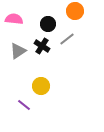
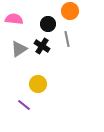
orange circle: moved 5 px left
gray line: rotated 63 degrees counterclockwise
gray triangle: moved 1 px right, 2 px up
yellow circle: moved 3 px left, 2 px up
